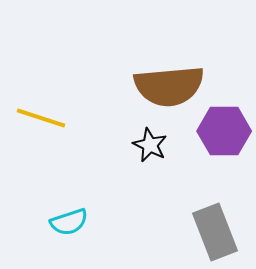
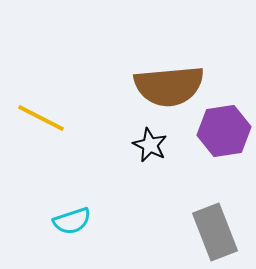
yellow line: rotated 9 degrees clockwise
purple hexagon: rotated 9 degrees counterclockwise
cyan semicircle: moved 3 px right, 1 px up
